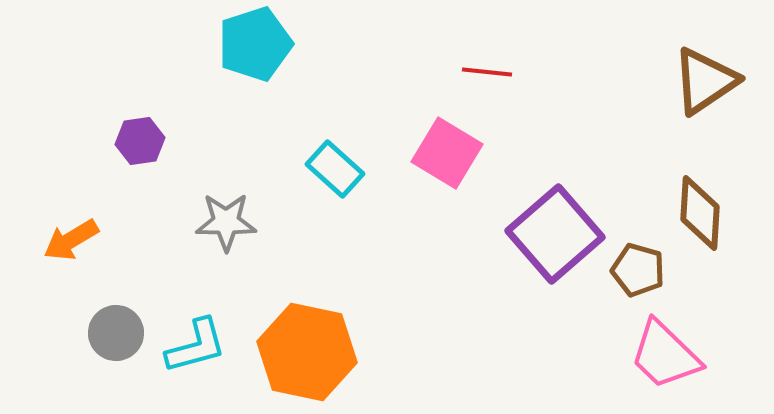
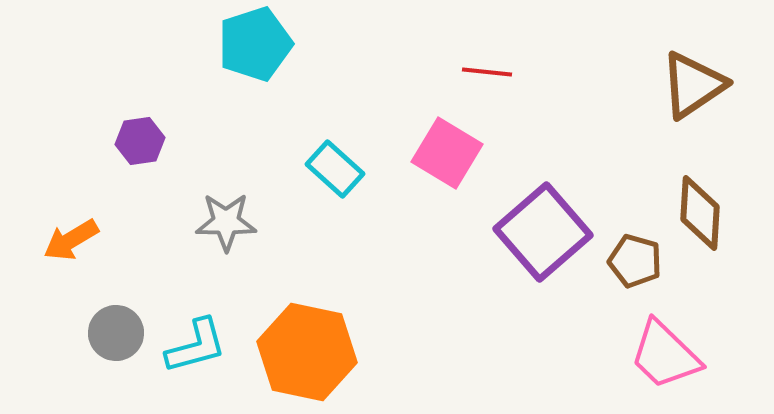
brown triangle: moved 12 px left, 4 px down
purple square: moved 12 px left, 2 px up
brown pentagon: moved 3 px left, 9 px up
